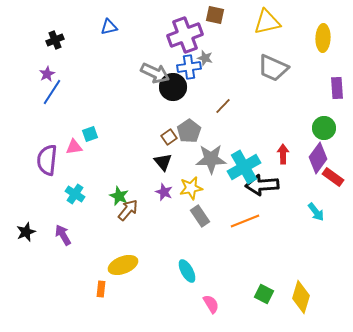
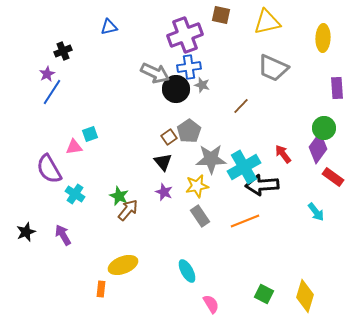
brown square at (215, 15): moved 6 px right
black cross at (55, 40): moved 8 px right, 11 px down
gray star at (205, 58): moved 3 px left, 27 px down
black circle at (173, 87): moved 3 px right, 2 px down
brown line at (223, 106): moved 18 px right
red arrow at (283, 154): rotated 36 degrees counterclockwise
purple diamond at (318, 158): moved 10 px up
purple semicircle at (47, 160): moved 2 px right, 9 px down; rotated 36 degrees counterclockwise
yellow star at (191, 188): moved 6 px right, 2 px up
yellow diamond at (301, 297): moved 4 px right, 1 px up
